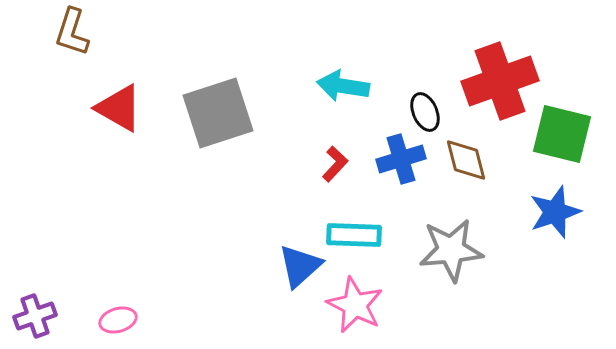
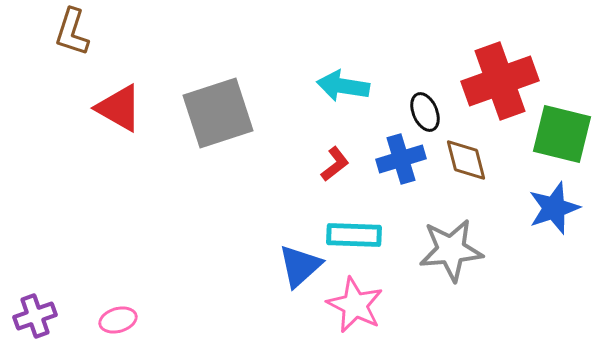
red L-shape: rotated 9 degrees clockwise
blue star: moved 1 px left, 4 px up
